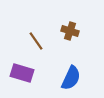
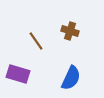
purple rectangle: moved 4 px left, 1 px down
